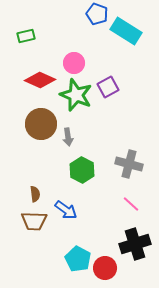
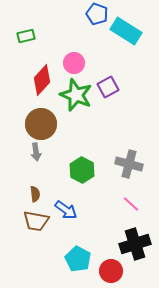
red diamond: moved 2 px right; rotated 72 degrees counterclockwise
gray arrow: moved 32 px left, 15 px down
brown trapezoid: moved 2 px right; rotated 8 degrees clockwise
red circle: moved 6 px right, 3 px down
